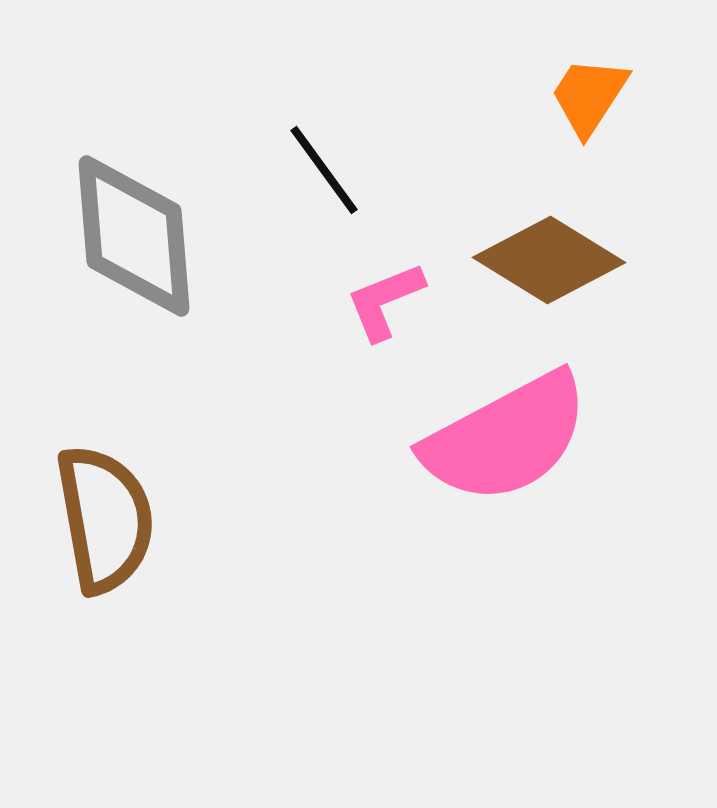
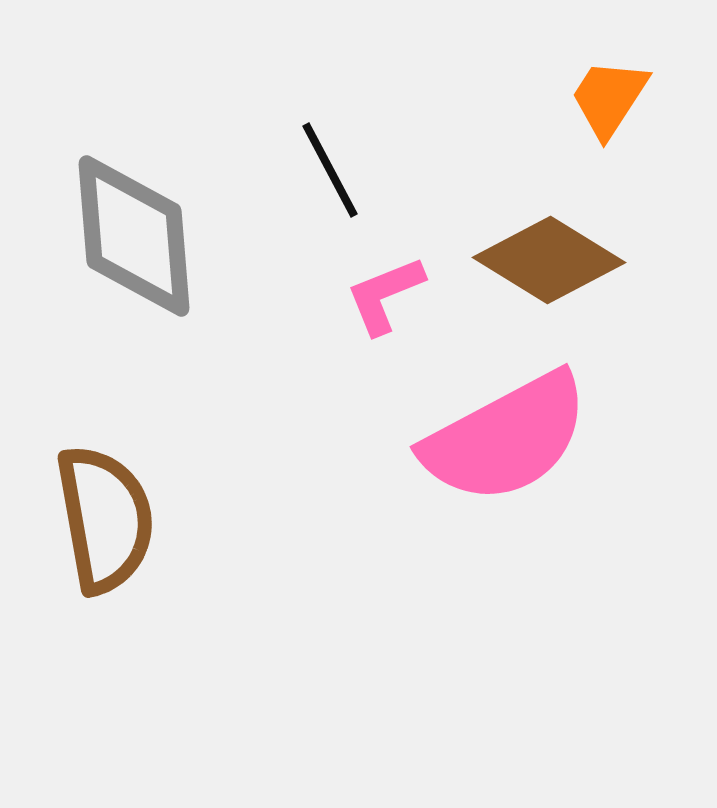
orange trapezoid: moved 20 px right, 2 px down
black line: moved 6 px right; rotated 8 degrees clockwise
pink L-shape: moved 6 px up
